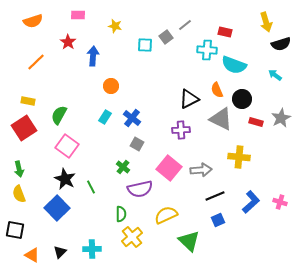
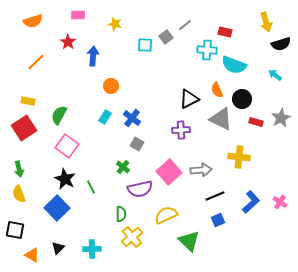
yellow star at (115, 26): moved 2 px up
pink square at (169, 168): moved 4 px down; rotated 10 degrees clockwise
pink cross at (280, 202): rotated 16 degrees clockwise
black triangle at (60, 252): moved 2 px left, 4 px up
